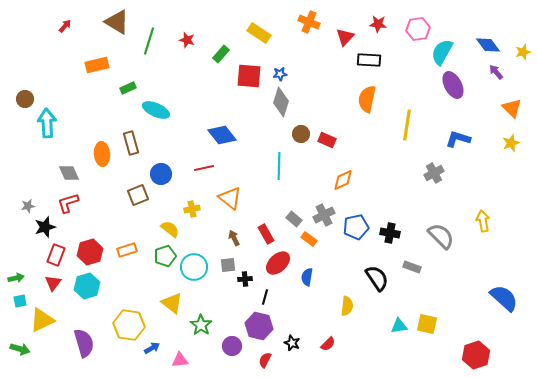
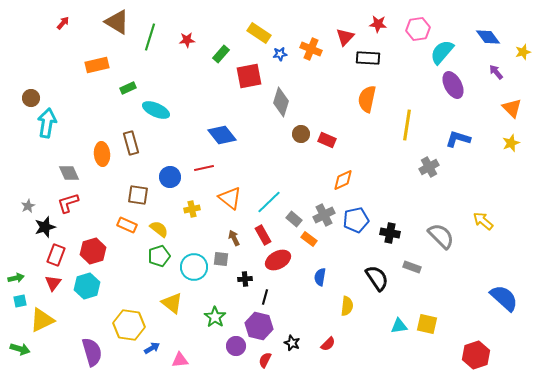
orange cross at (309, 22): moved 2 px right, 27 px down
red arrow at (65, 26): moved 2 px left, 3 px up
red star at (187, 40): rotated 21 degrees counterclockwise
green line at (149, 41): moved 1 px right, 4 px up
blue diamond at (488, 45): moved 8 px up
cyan semicircle at (442, 52): rotated 12 degrees clockwise
black rectangle at (369, 60): moved 1 px left, 2 px up
blue star at (280, 74): moved 20 px up
red square at (249, 76): rotated 16 degrees counterclockwise
brown circle at (25, 99): moved 6 px right, 1 px up
cyan arrow at (47, 123): rotated 12 degrees clockwise
cyan line at (279, 166): moved 10 px left, 36 px down; rotated 44 degrees clockwise
gray cross at (434, 173): moved 5 px left, 6 px up
blue circle at (161, 174): moved 9 px right, 3 px down
brown square at (138, 195): rotated 30 degrees clockwise
gray star at (28, 206): rotated 16 degrees counterclockwise
yellow arrow at (483, 221): rotated 40 degrees counterclockwise
blue pentagon at (356, 227): moved 7 px up
yellow semicircle at (170, 229): moved 11 px left
red rectangle at (266, 234): moved 3 px left, 1 px down
orange rectangle at (127, 250): moved 25 px up; rotated 42 degrees clockwise
red hexagon at (90, 252): moved 3 px right, 1 px up
green pentagon at (165, 256): moved 6 px left
red ellipse at (278, 263): moved 3 px up; rotated 15 degrees clockwise
gray square at (228, 265): moved 7 px left, 6 px up; rotated 14 degrees clockwise
blue semicircle at (307, 277): moved 13 px right
green star at (201, 325): moved 14 px right, 8 px up
purple semicircle at (84, 343): moved 8 px right, 9 px down
purple circle at (232, 346): moved 4 px right
